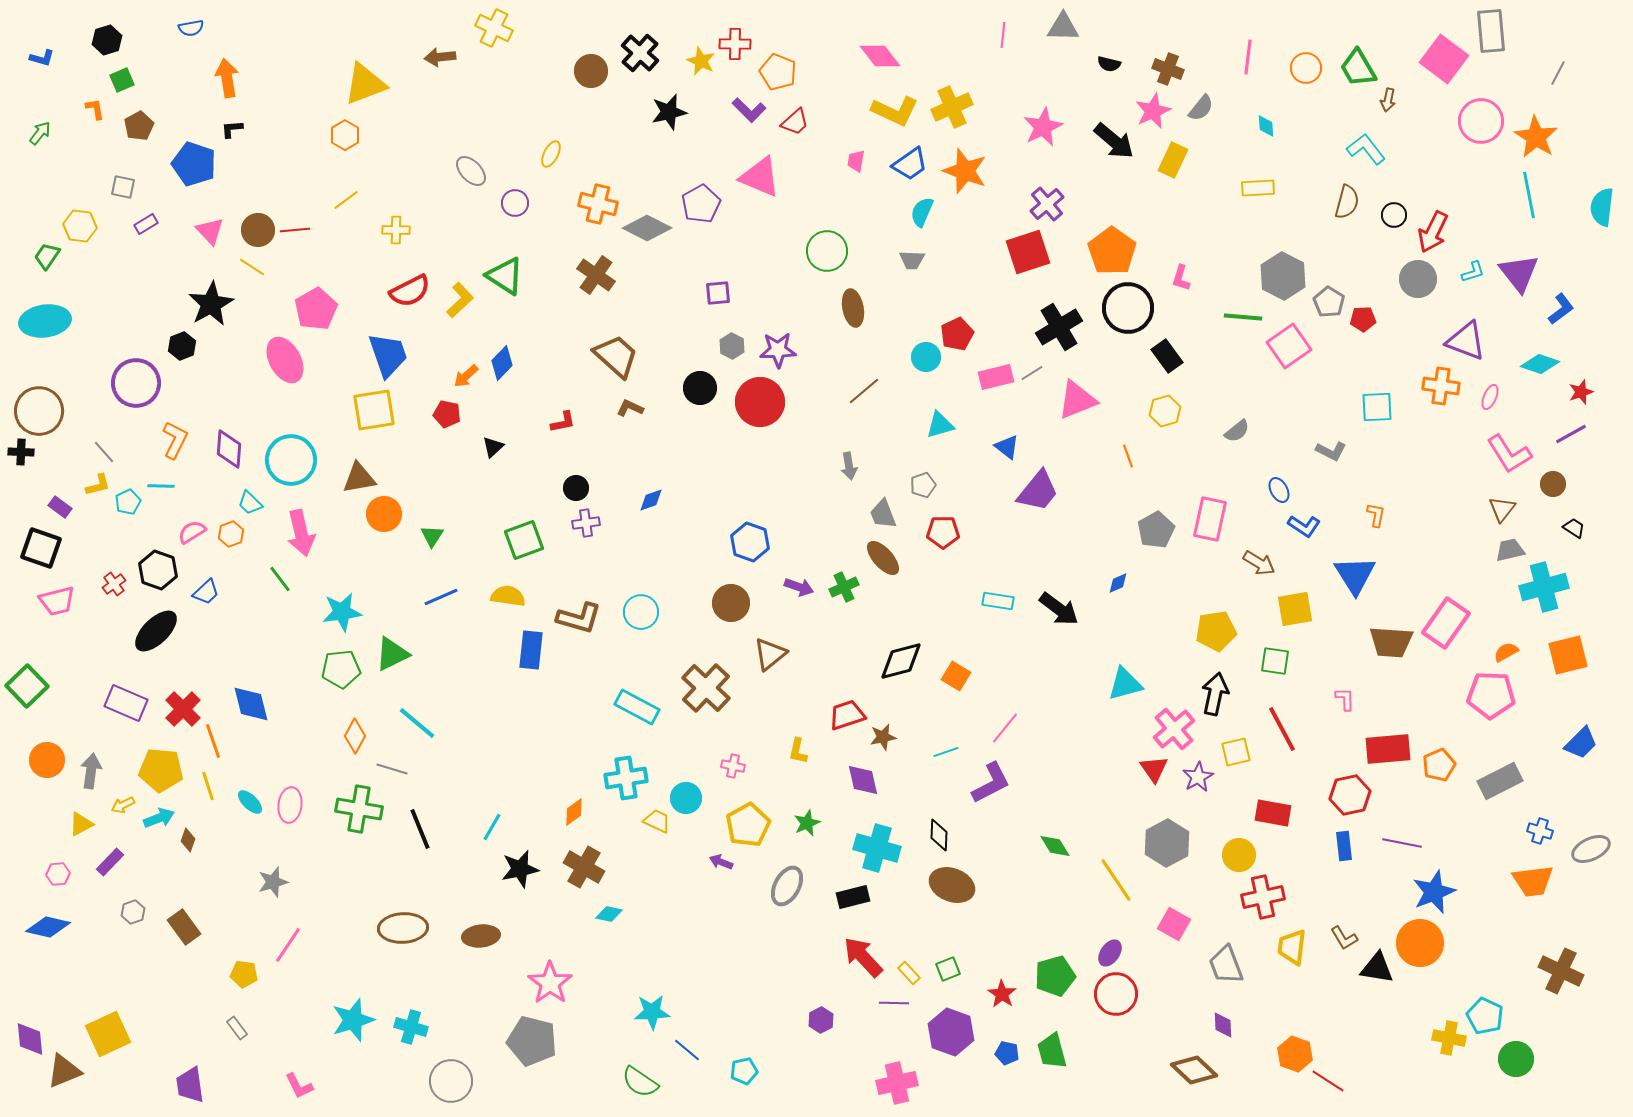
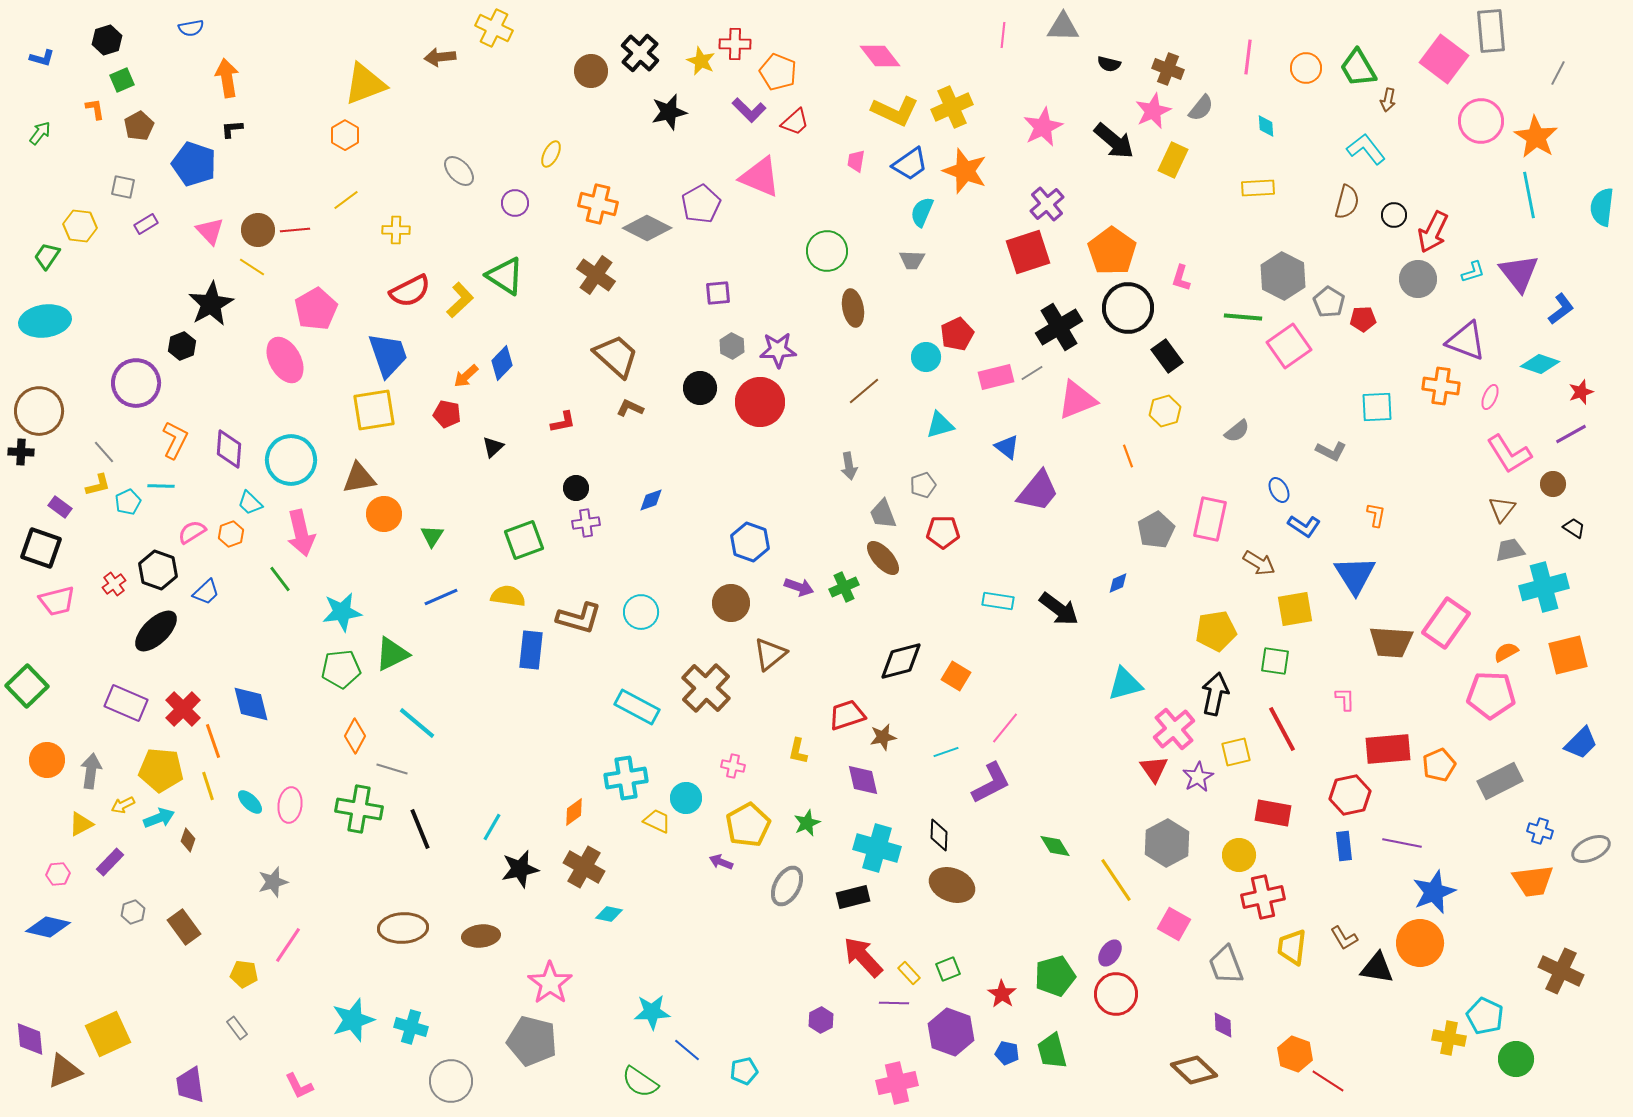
gray ellipse at (471, 171): moved 12 px left
